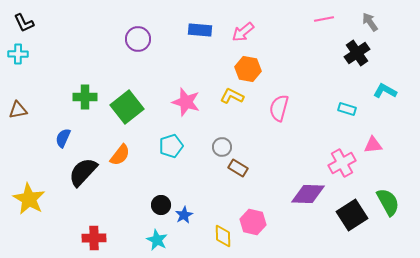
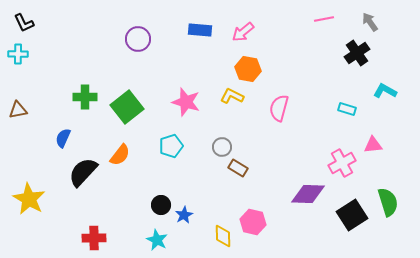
green semicircle: rotated 12 degrees clockwise
